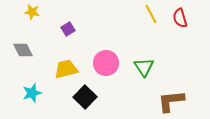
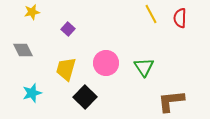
yellow star: rotated 21 degrees counterclockwise
red semicircle: rotated 18 degrees clockwise
purple square: rotated 16 degrees counterclockwise
yellow trapezoid: rotated 60 degrees counterclockwise
